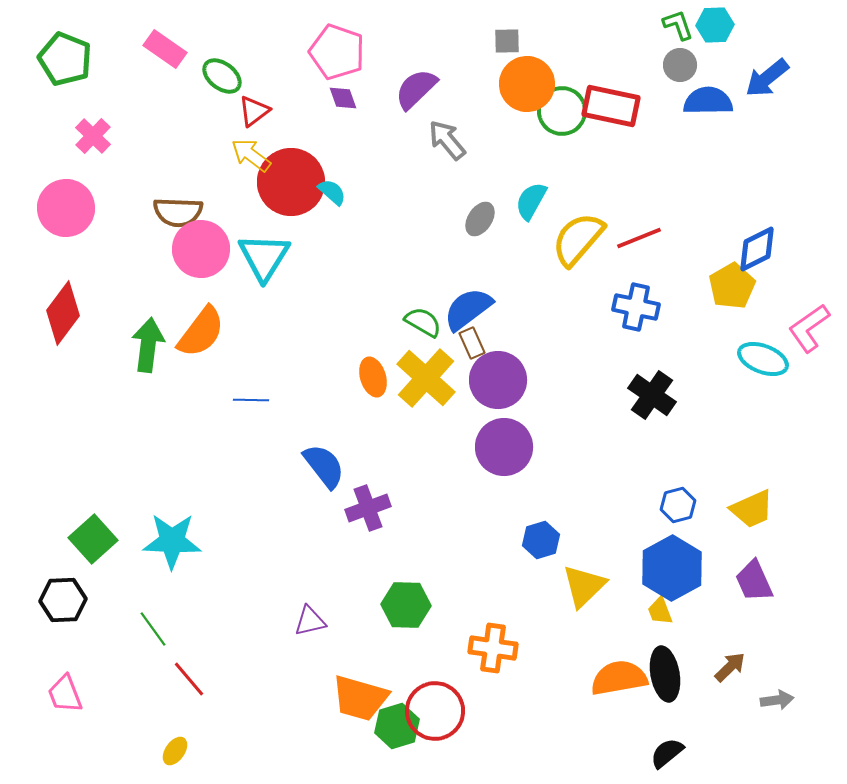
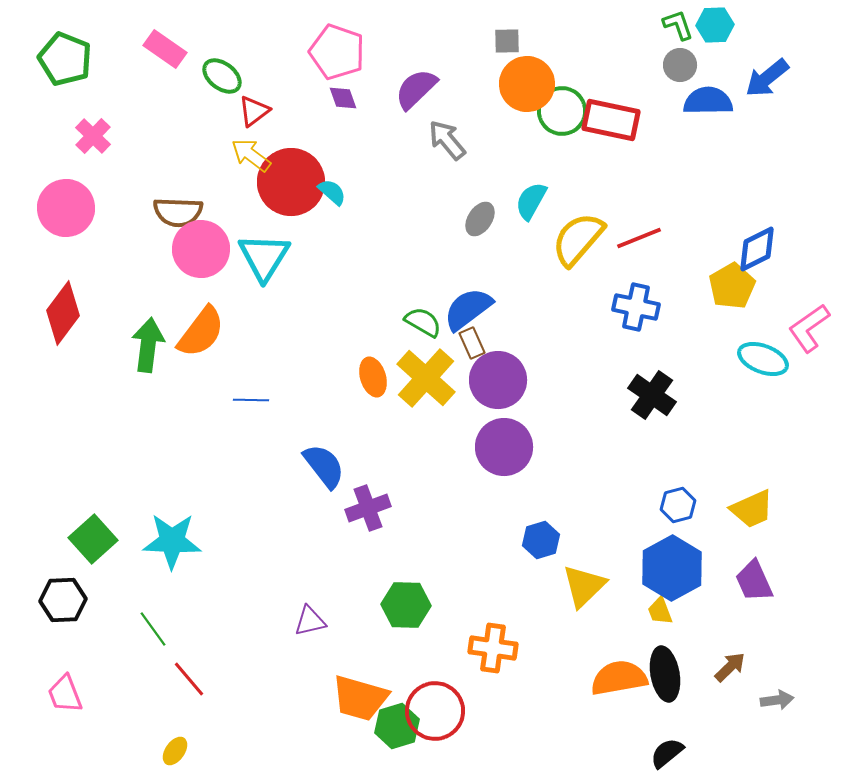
red rectangle at (611, 106): moved 14 px down
